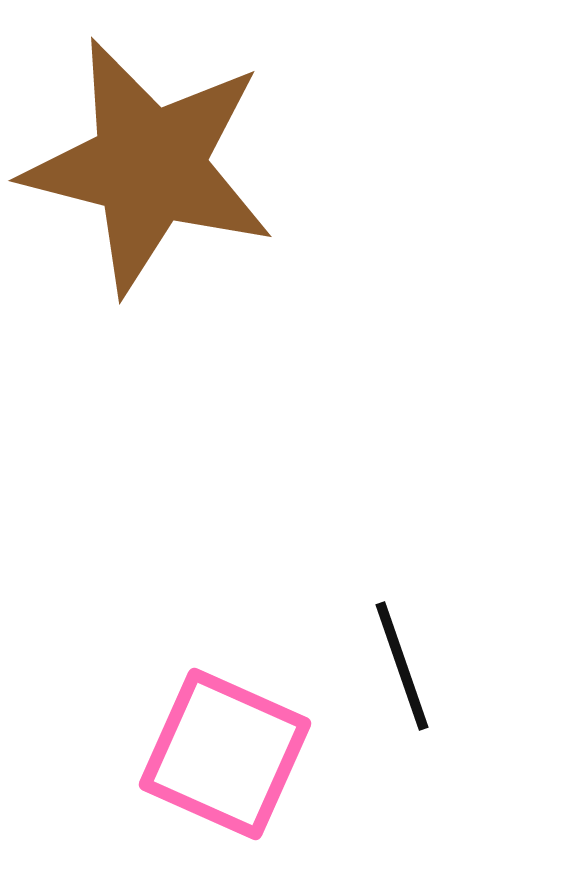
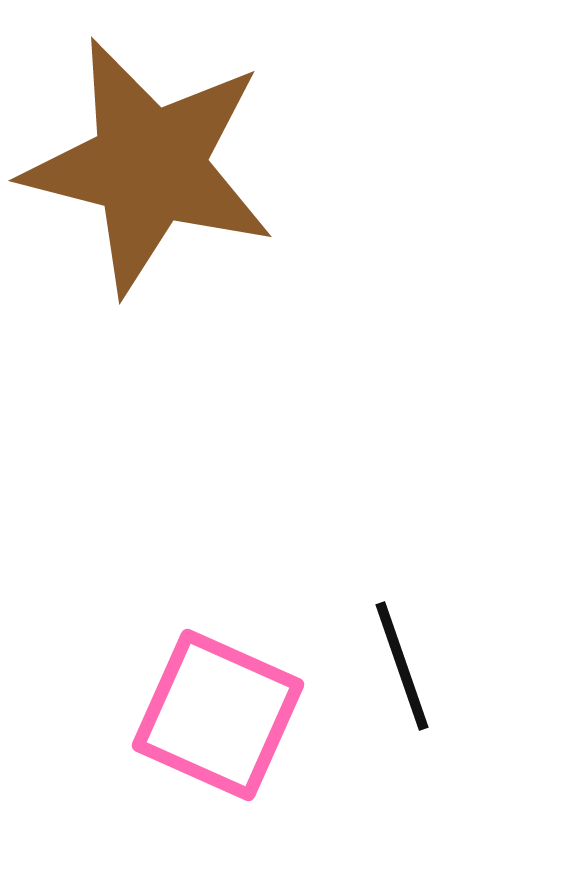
pink square: moved 7 px left, 39 px up
